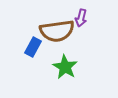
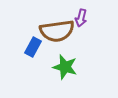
green star: rotated 15 degrees counterclockwise
